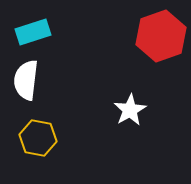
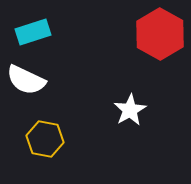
red hexagon: moved 1 px left, 2 px up; rotated 12 degrees counterclockwise
white semicircle: rotated 72 degrees counterclockwise
yellow hexagon: moved 7 px right, 1 px down
